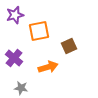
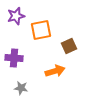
purple star: moved 1 px right, 1 px down
orange square: moved 2 px right, 1 px up
purple cross: rotated 36 degrees counterclockwise
orange arrow: moved 7 px right, 4 px down
